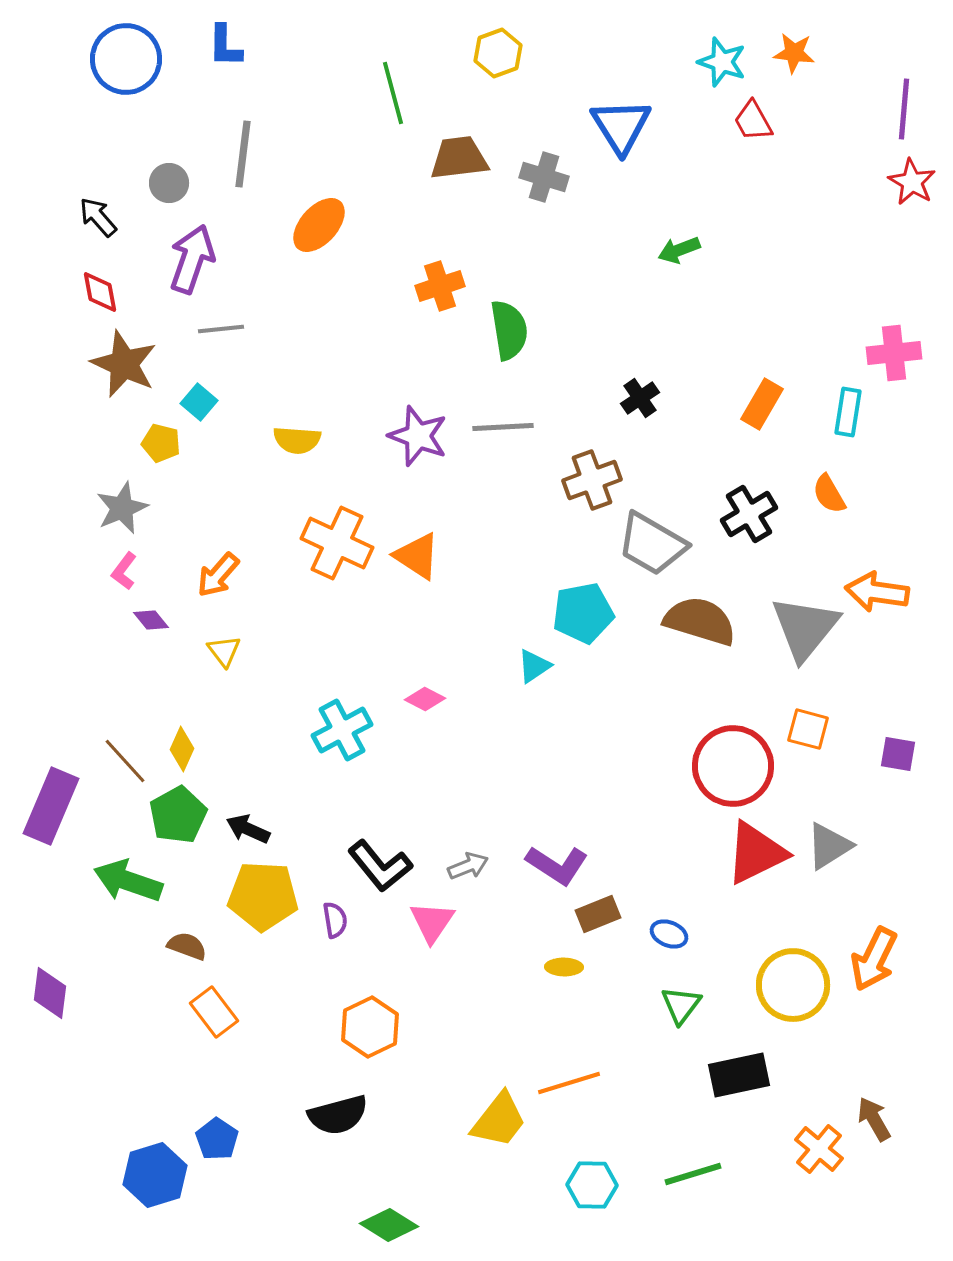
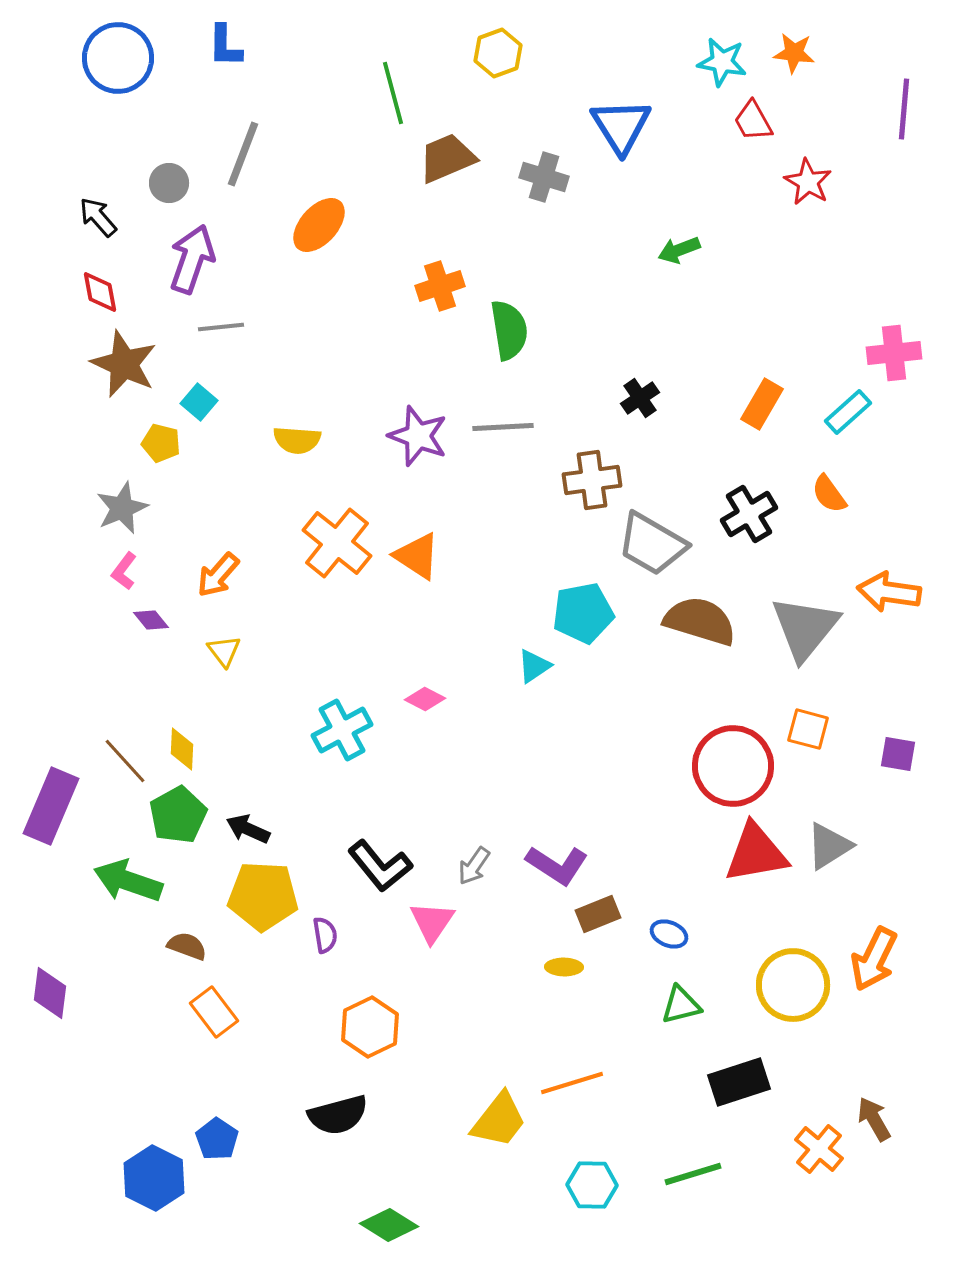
blue circle at (126, 59): moved 8 px left, 1 px up
cyan star at (722, 62): rotated 9 degrees counterclockwise
gray line at (243, 154): rotated 14 degrees clockwise
brown trapezoid at (459, 158): moved 12 px left; rotated 16 degrees counterclockwise
red star at (912, 182): moved 104 px left
gray line at (221, 329): moved 2 px up
cyan rectangle at (848, 412): rotated 39 degrees clockwise
brown cross at (592, 480): rotated 12 degrees clockwise
orange semicircle at (829, 494): rotated 6 degrees counterclockwise
orange cross at (337, 543): rotated 14 degrees clockwise
orange arrow at (877, 592): moved 12 px right
yellow diamond at (182, 749): rotated 21 degrees counterclockwise
red triangle at (756, 853): rotated 16 degrees clockwise
gray arrow at (468, 866): moved 6 px right; rotated 147 degrees clockwise
purple semicircle at (335, 920): moved 10 px left, 15 px down
green triangle at (681, 1005): rotated 39 degrees clockwise
black rectangle at (739, 1075): moved 7 px down; rotated 6 degrees counterclockwise
orange line at (569, 1083): moved 3 px right
blue hexagon at (155, 1175): moved 1 px left, 3 px down; rotated 16 degrees counterclockwise
